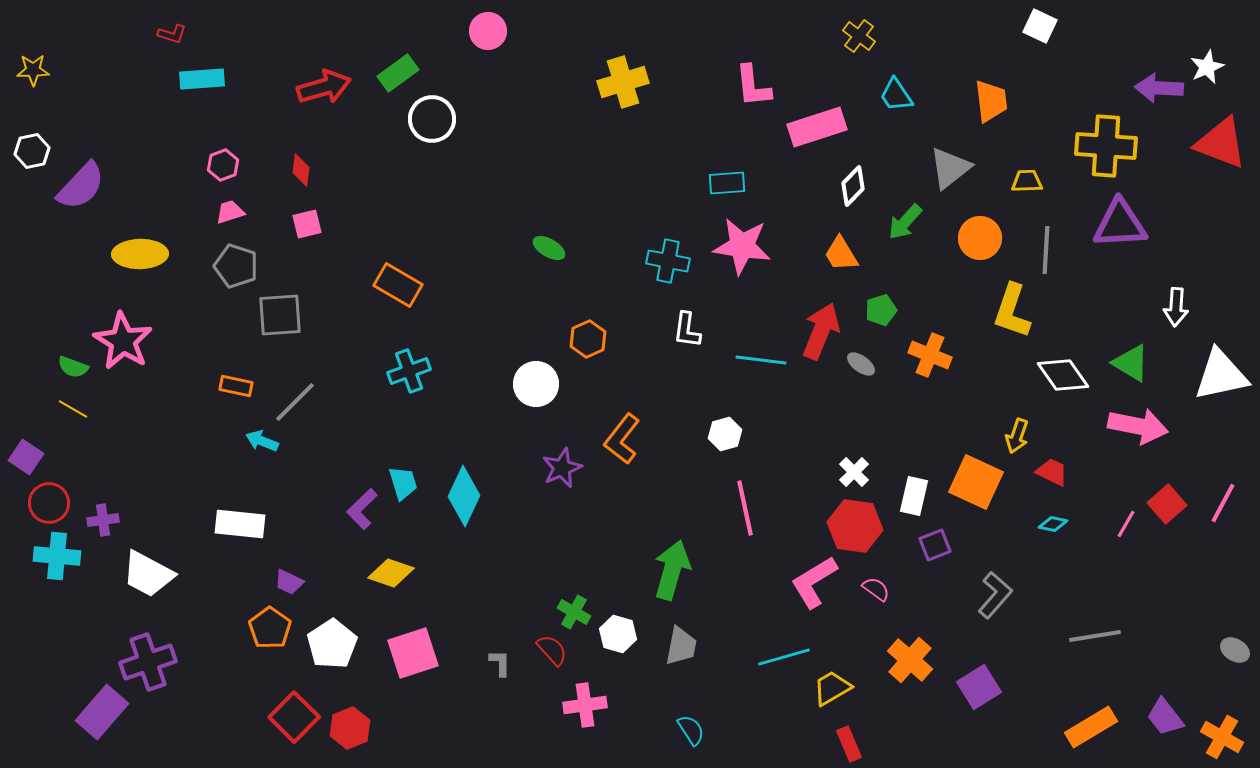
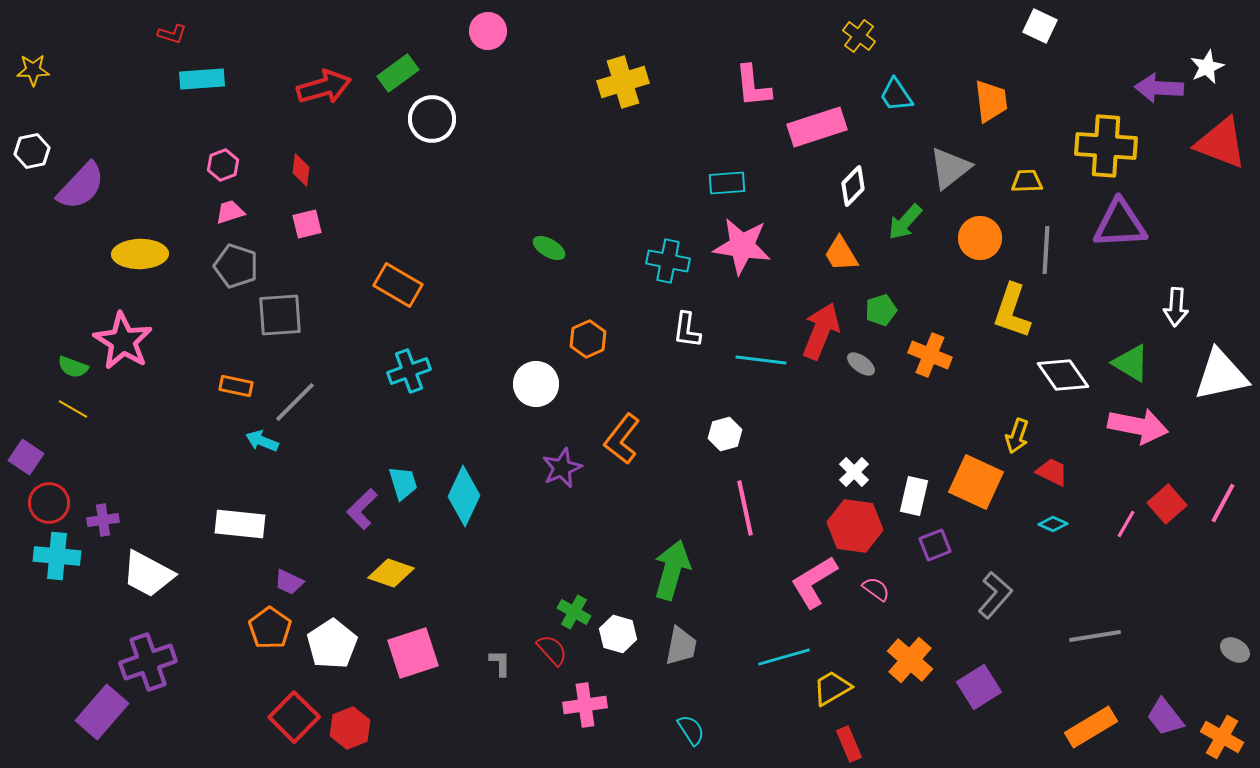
cyan diamond at (1053, 524): rotated 12 degrees clockwise
